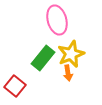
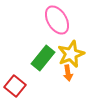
pink ellipse: rotated 16 degrees counterclockwise
